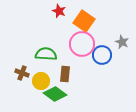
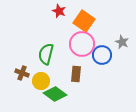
green semicircle: rotated 80 degrees counterclockwise
brown rectangle: moved 11 px right
